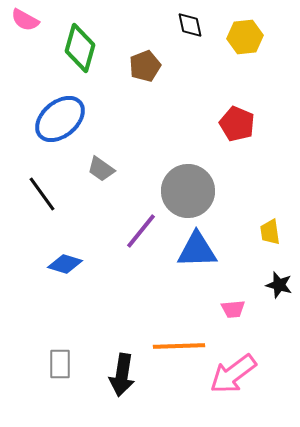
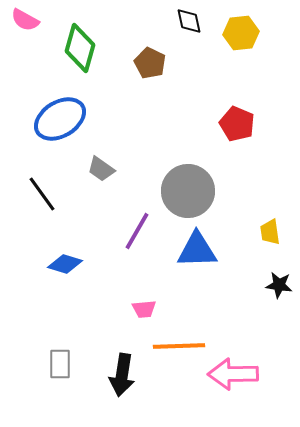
black diamond: moved 1 px left, 4 px up
yellow hexagon: moved 4 px left, 4 px up
brown pentagon: moved 5 px right, 3 px up; rotated 24 degrees counterclockwise
blue ellipse: rotated 9 degrees clockwise
purple line: moved 4 px left; rotated 9 degrees counterclockwise
black star: rotated 8 degrees counterclockwise
pink trapezoid: moved 89 px left
pink arrow: rotated 36 degrees clockwise
